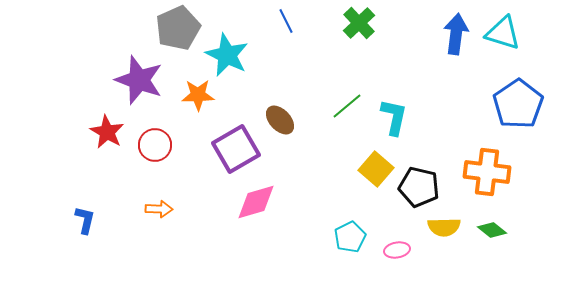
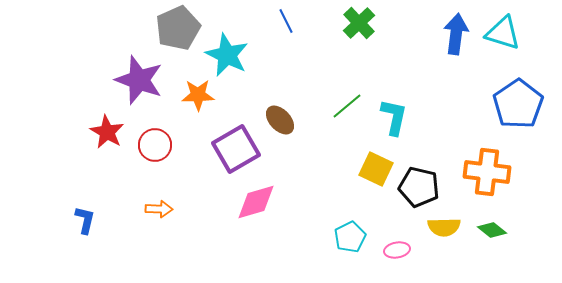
yellow square: rotated 16 degrees counterclockwise
